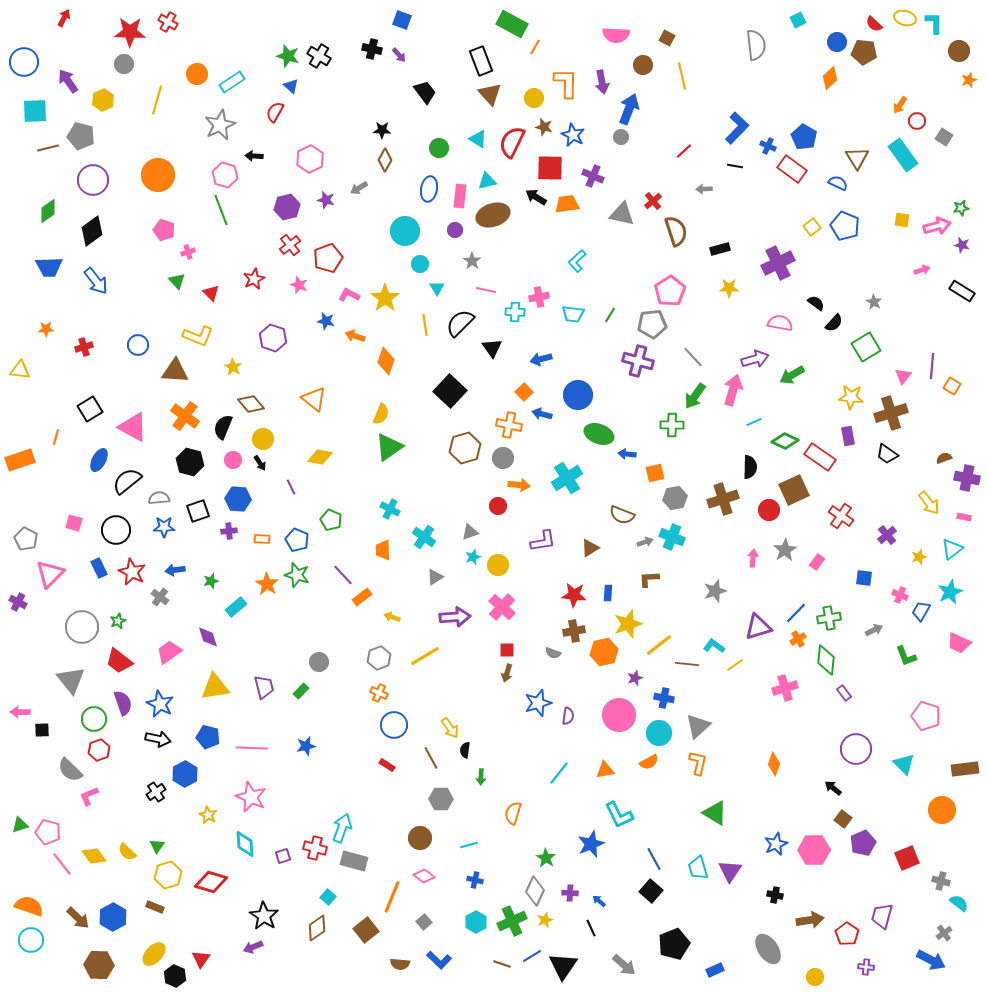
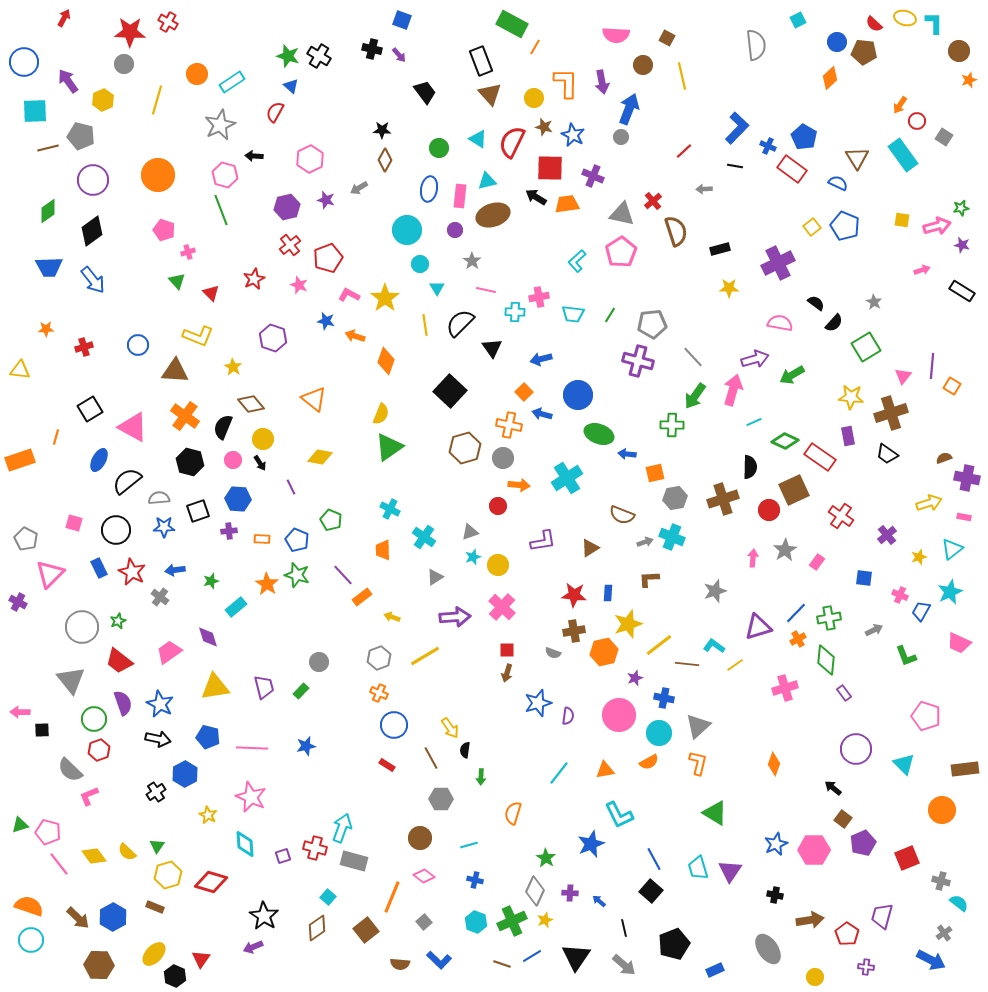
cyan circle at (405, 231): moved 2 px right, 1 px up
blue arrow at (96, 281): moved 3 px left, 1 px up
pink pentagon at (670, 291): moved 49 px left, 39 px up
yellow arrow at (929, 503): rotated 70 degrees counterclockwise
pink line at (62, 864): moved 3 px left
cyan hexagon at (476, 922): rotated 10 degrees counterclockwise
black line at (591, 928): moved 33 px right; rotated 12 degrees clockwise
black triangle at (563, 966): moved 13 px right, 9 px up
